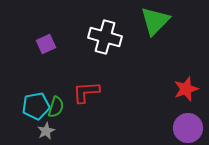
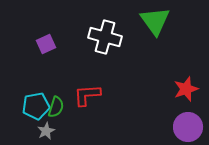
green triangle: rotated 20 degrees counterclockwise
red L-shape: moved 1 px right, 3 px down
purple circle: moved 1 px up
